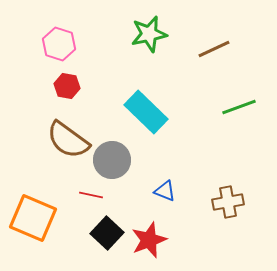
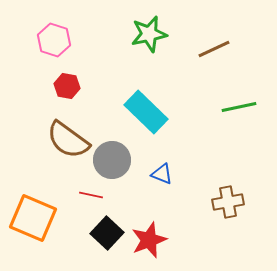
pink hexagon: moved 5 px left, 4 px up
green line: rotated 8 degrees clockwise
blue triangle: moved 3 px left, 17 px up
